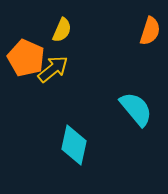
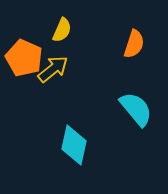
orange semicircle: moved 16 px left, 13 px down
orange pentagon: moved 2 px left
